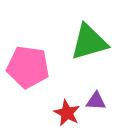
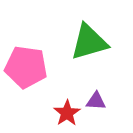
pink pentagon: moved 2 px left
red star: rotated 12 degrees clockwise
